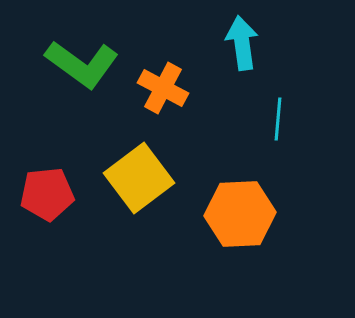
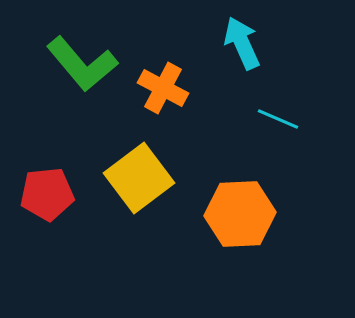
cyan arrow: rotated 16 degrees counterclockwise
green L-shape: rotated 14 degrees clockwise
cyan line: rotated 72 degrees counterclockwise
